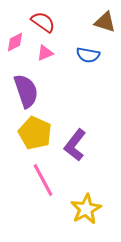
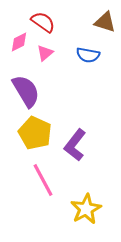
pink diamond: moved 4 px right
pink triangle: rotated 18 degrees counterclockwise
purple semicircle: rotated 12 degrees counterclockwise
